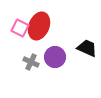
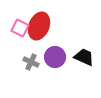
black trapezoid: moved 3 px left, 9 px down
